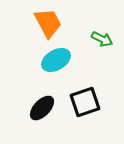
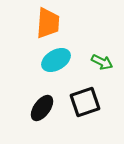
orange trapezoid: rotated 32 degrees clockwise
green arrow: moved 23 px down
black ellipse: rotated 8 degrees counterclockwise
